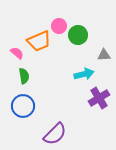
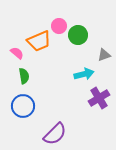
gray triangle: rotated 16 degrees counterclockwise
